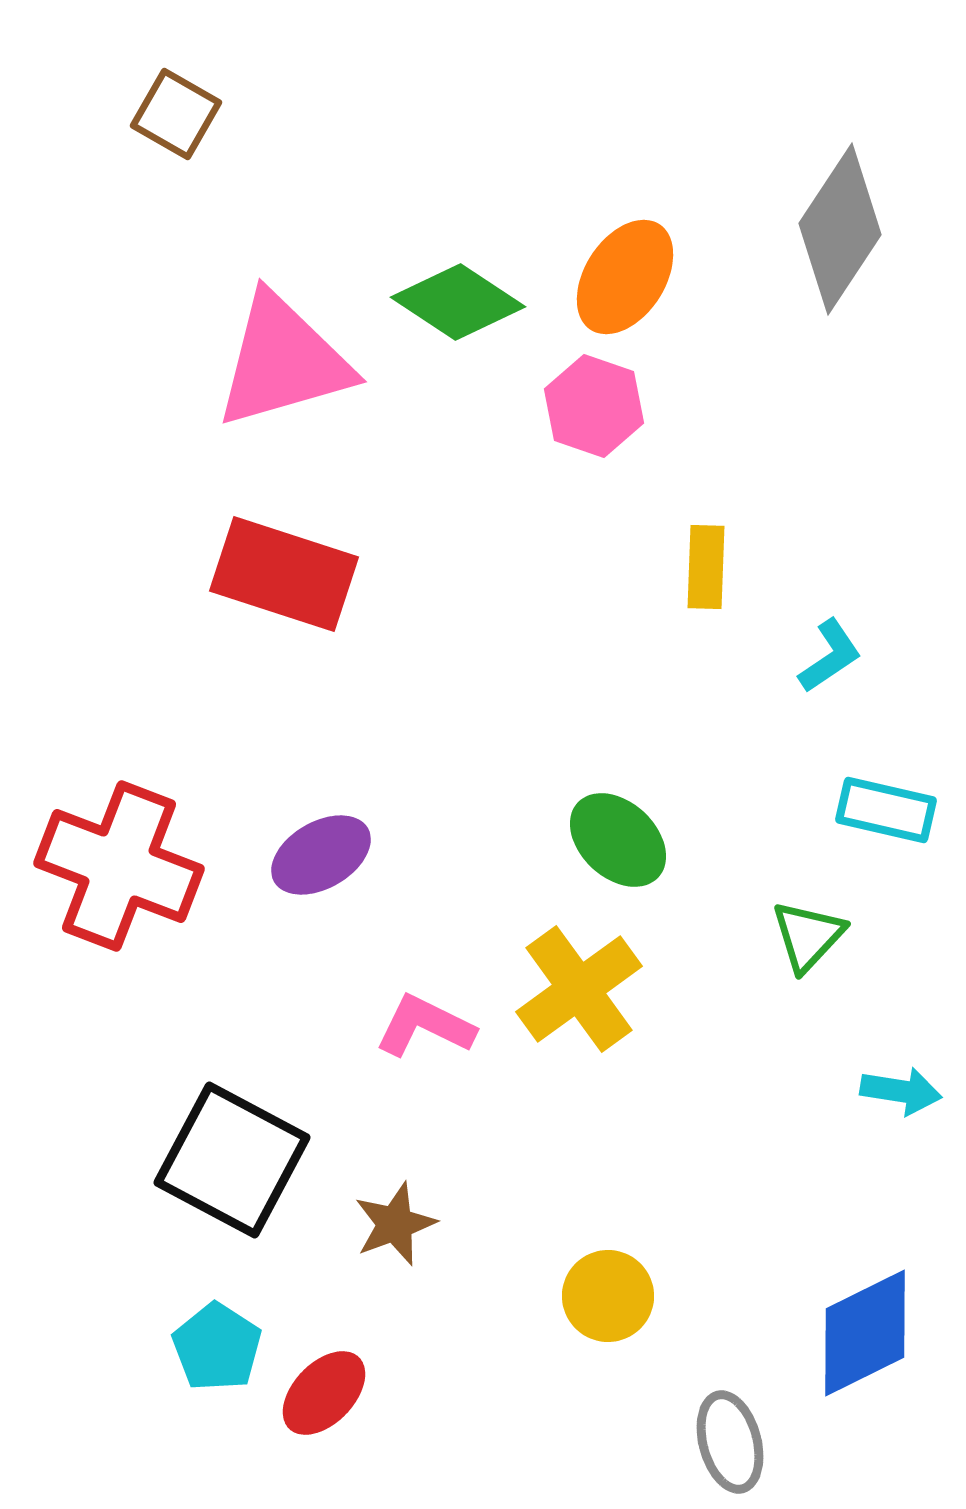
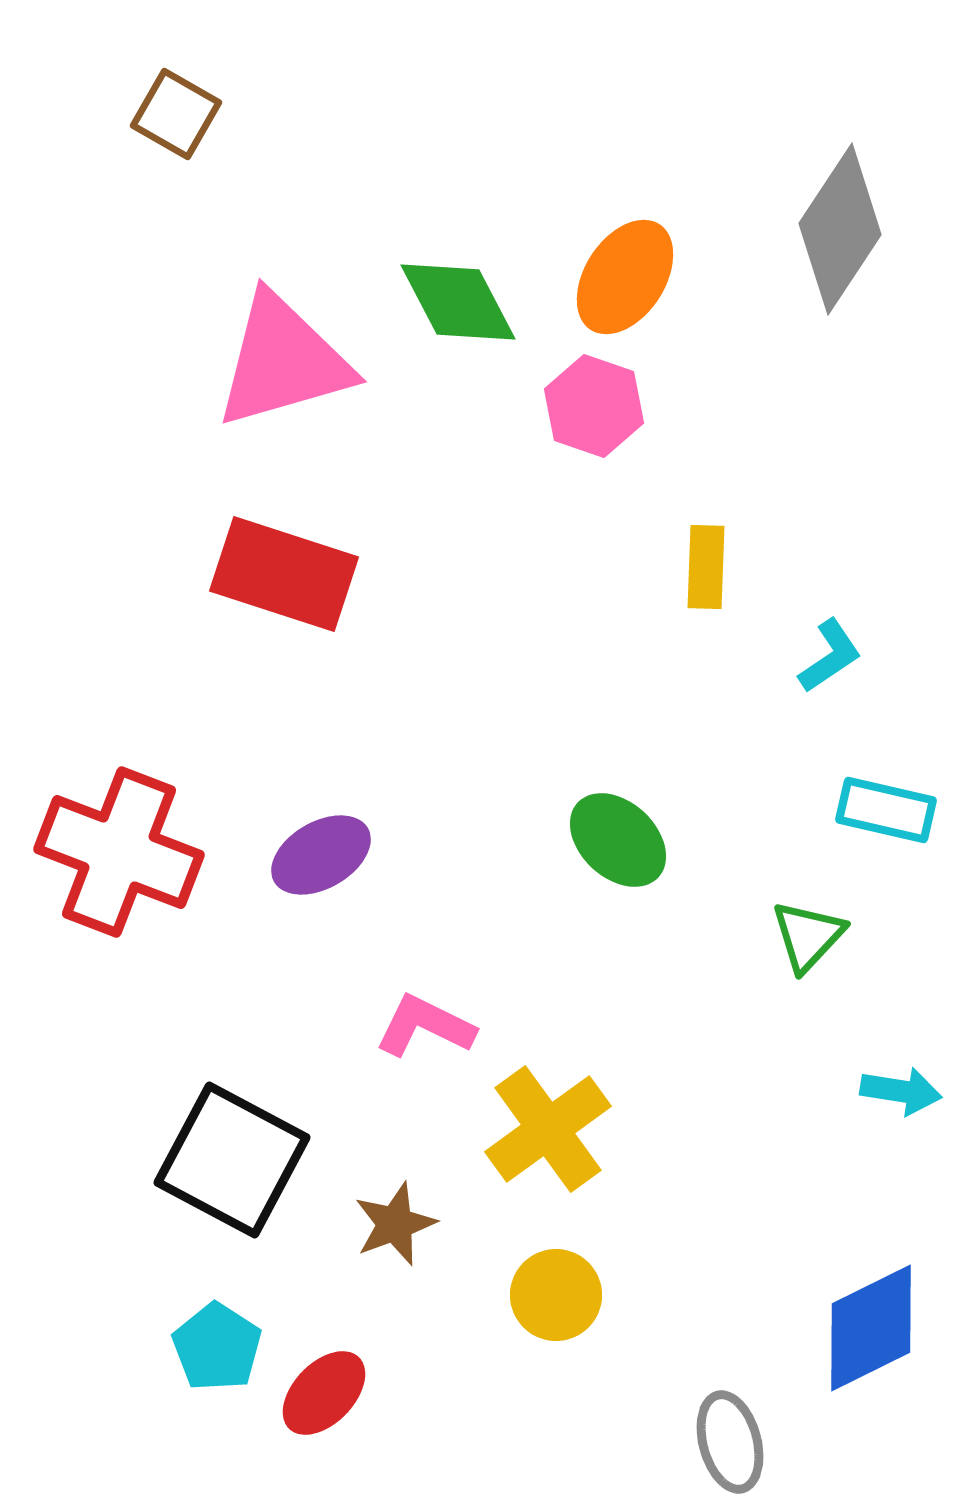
green diamond: rotated 29 degrees clockwise
red cross: moved 14 px up
yellow cross: moved 31 px left, 140 px down
yellow circle: moved 52 px left, 1 px up
blue diamond: moved 6 px right, 5 px up
